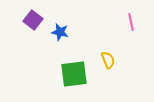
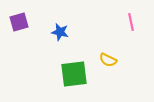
purple square: moved 14 px left, 2 px down; rotated 36 degrees clockwise
yellow semicircle: rotated 138 degrees clockwise
